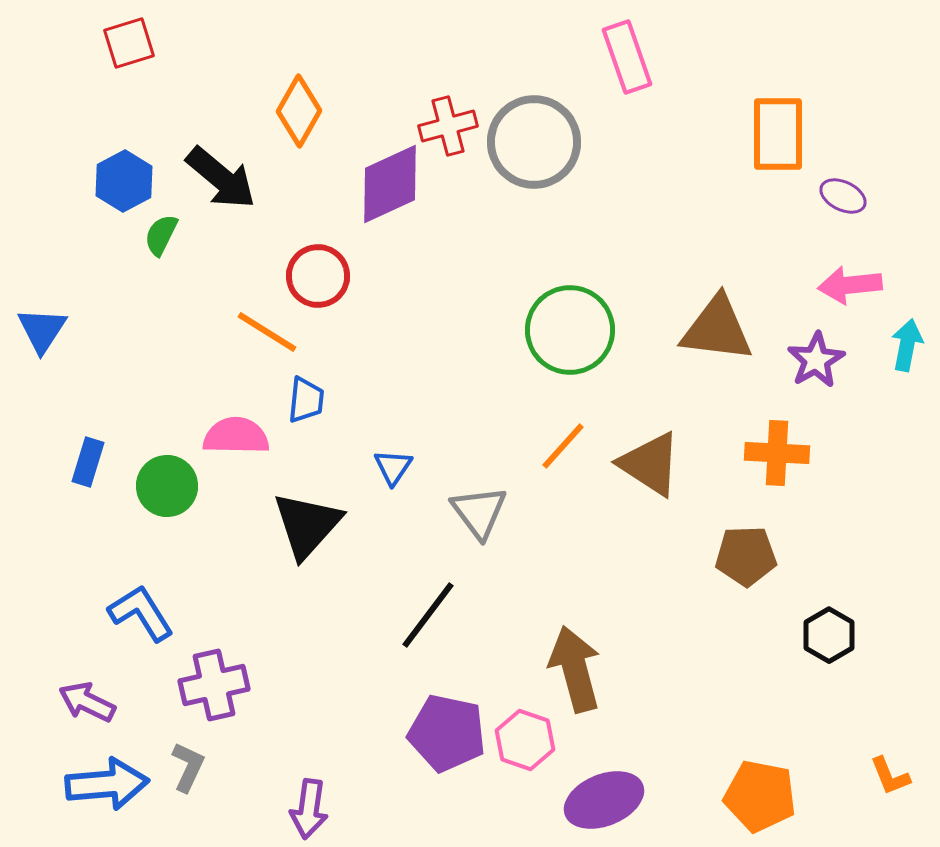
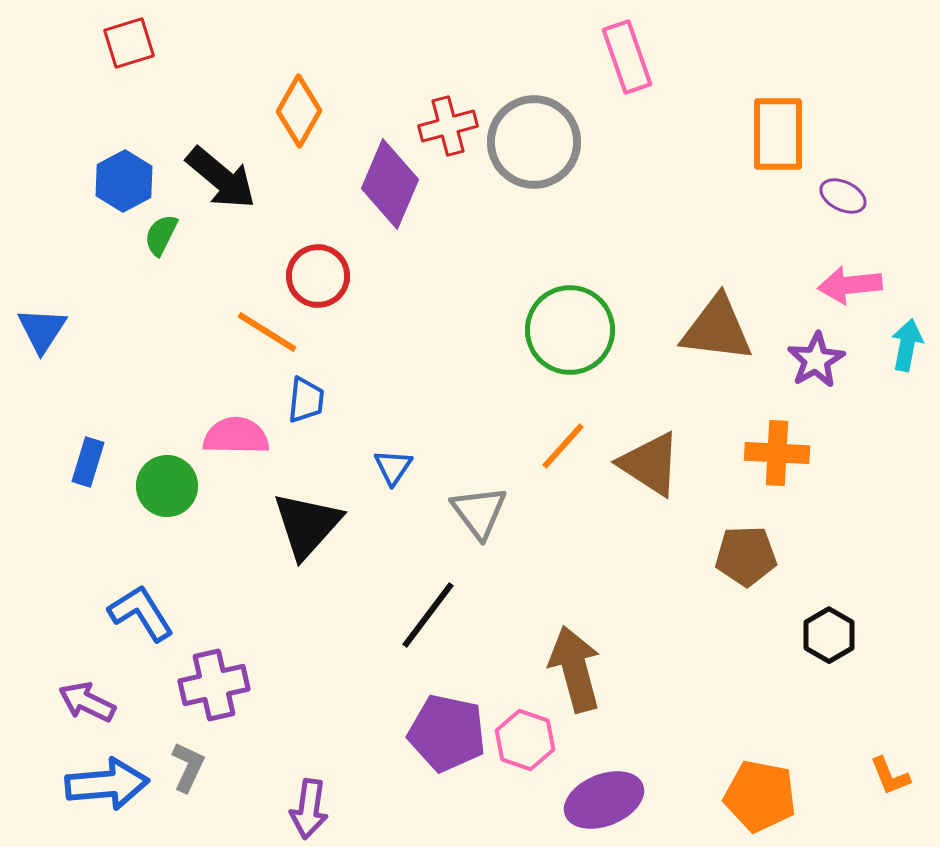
purple diamond at (390, 184): rotated 42 degrees counterclockwise
